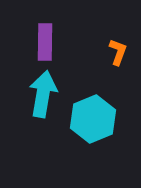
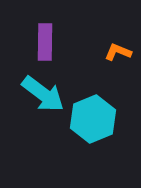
orange L-shape: rotated 88 degrees counterclockwise
cyan arrow: rotated 117 degrees clockwise
